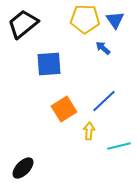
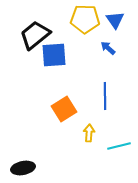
black trapezoid: moved 12 px right, 11 px down
blue arrow: moved 5 px right
blue square: moved 5 px right, 9 px up
blue line: moved 1 px right, 5 px up; rotated 48 degrees counterclockwise
yellow arrow: moved 2 px down
black ellipse: rotated 35 degrees clockwise
